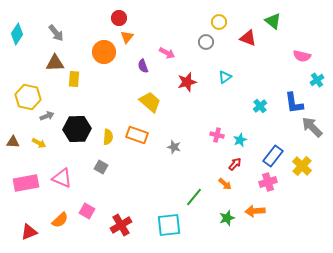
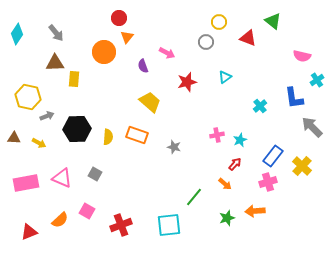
blue L-shape at (294, 103): moved 5 px up
pink cross at (217, 135): rotated 24 degrees counterclockwise
brown triangle at (13, 142): moved 1 px right, 4 px up
gray square at (101, 167): moved 6 px left, 7 px down
red cross at (121, 225): rotated 10 degrees clockwise
